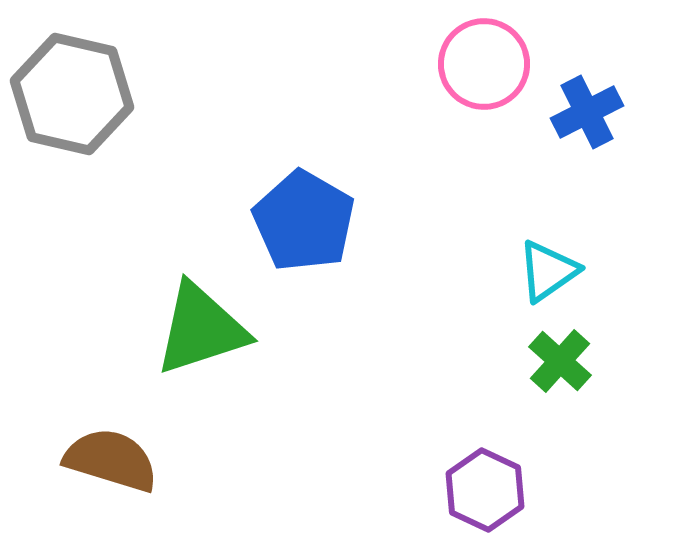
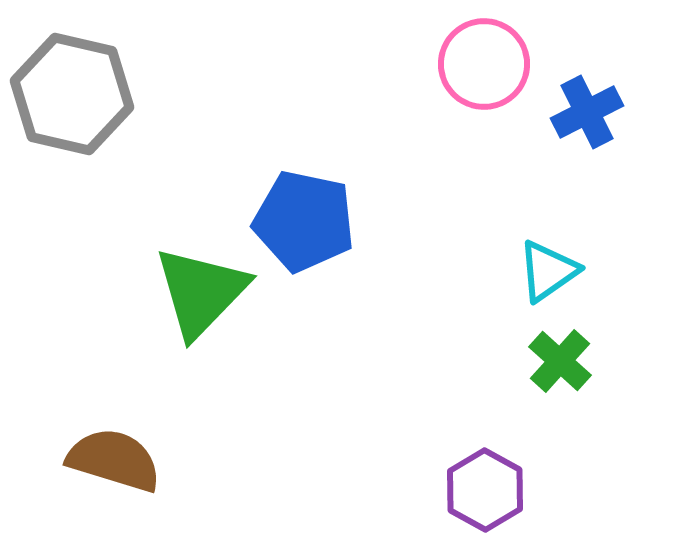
blue pentagon: rotated 18 degrees counterclockwise
green triangle: moved 37 px up; rotated 28 degrees counterclockwise
brown semicircle: moved 3 px right
purple hexagon: rotated 4 degrees clockwise
